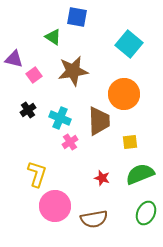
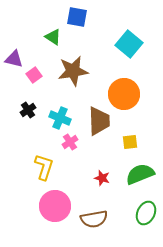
yellow L-shape: moved 7 px right, 7 px up
